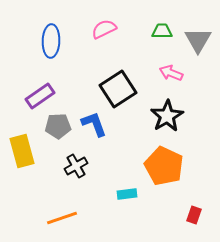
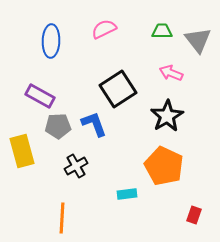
gray triangle: rotated 8 degrees counterclockwise
purple rectangle: rotated 64 degrees clockwise
orange line: rotated 68 degrees counterclockwise
